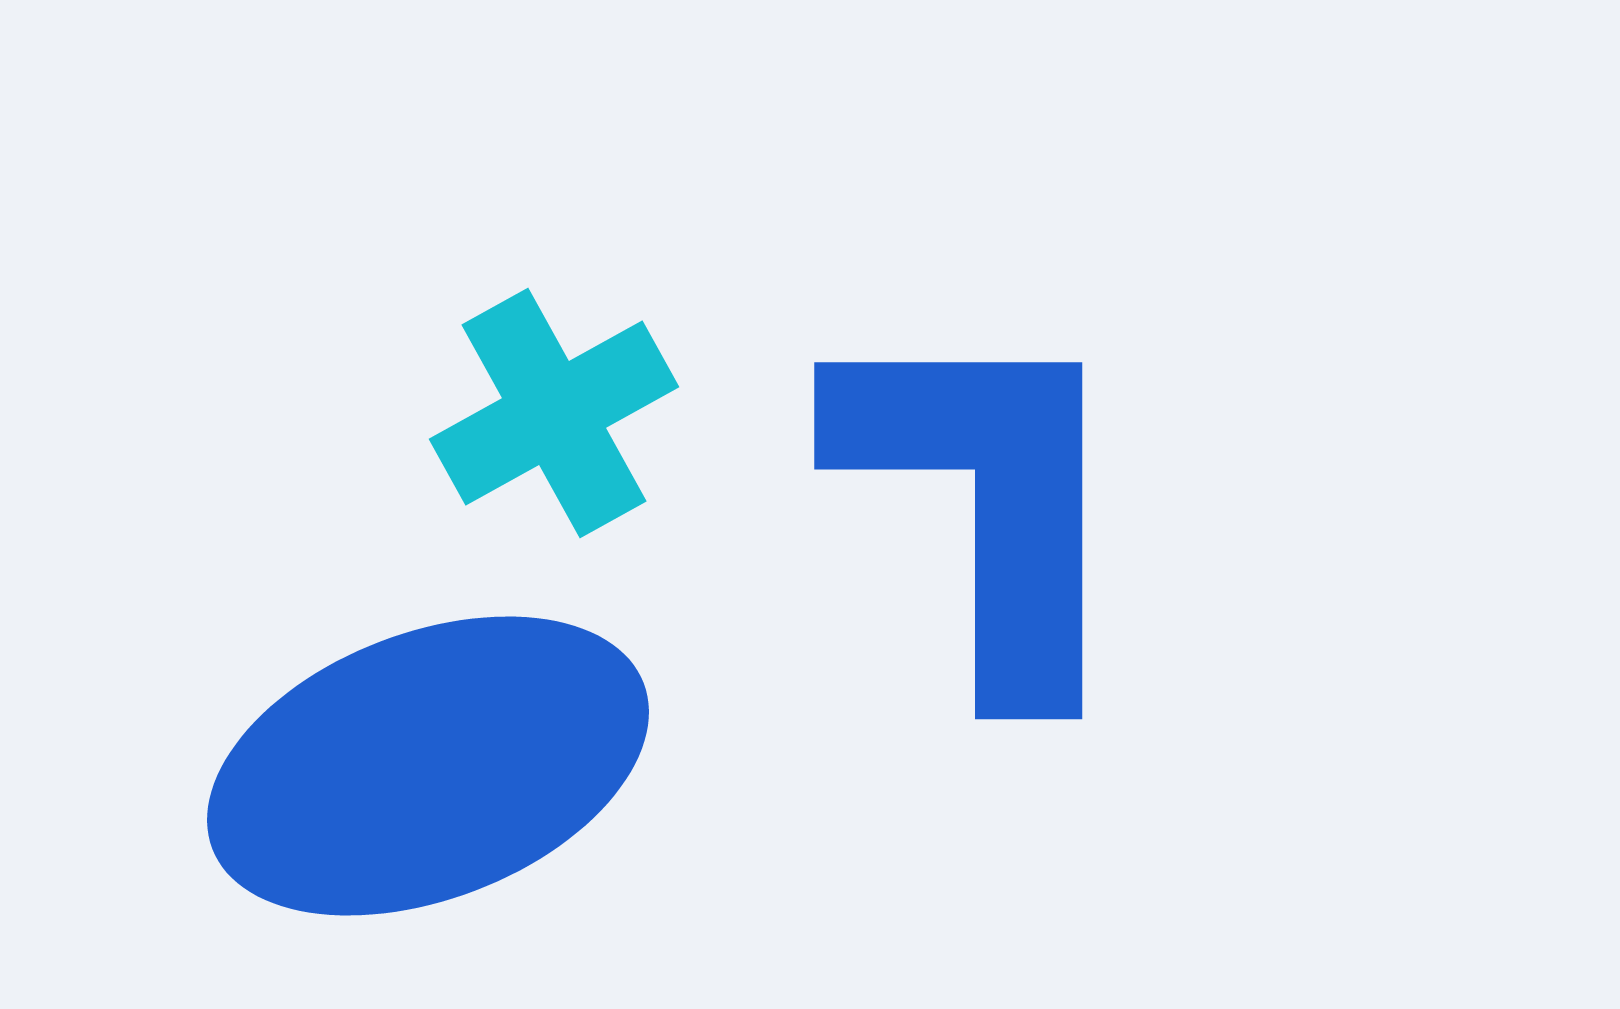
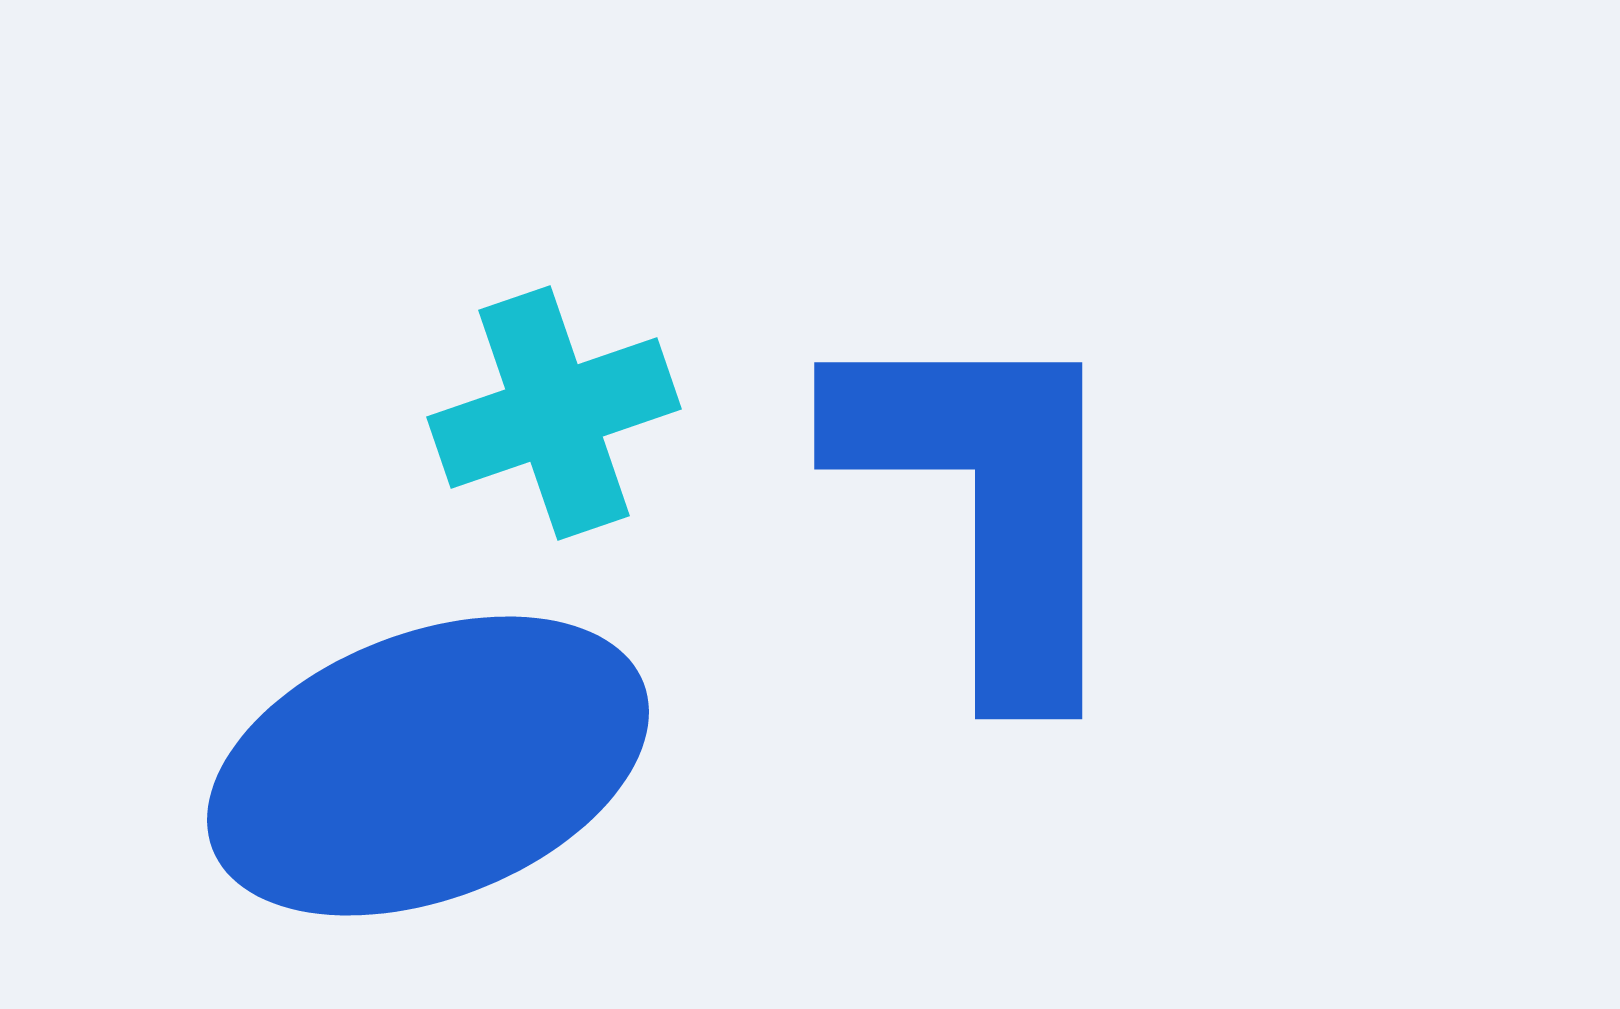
cyan cross: rotated 10 degrees clockwise
